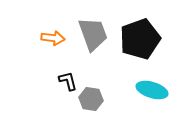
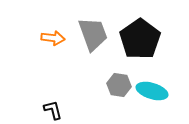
black pentagon: rotated 15 degrees counterclockwise
black L-shape: moved 15 px left, 29 px down
cyan ellipse: moved 1 px down
gray hexagon: moved 28 px right, 14 px up
